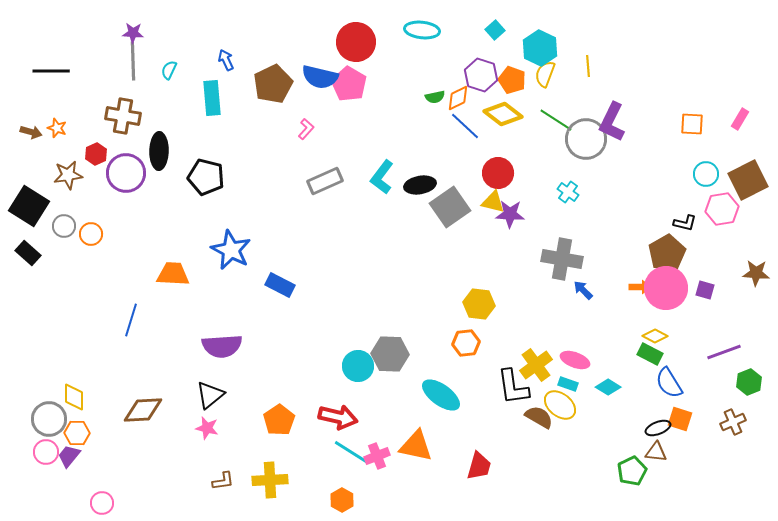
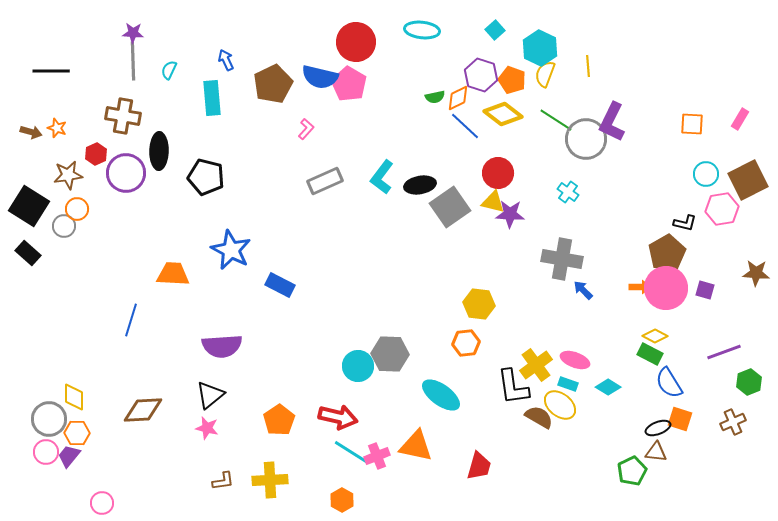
orange circle at (91, 234): moved 14 px left, 25 px up
